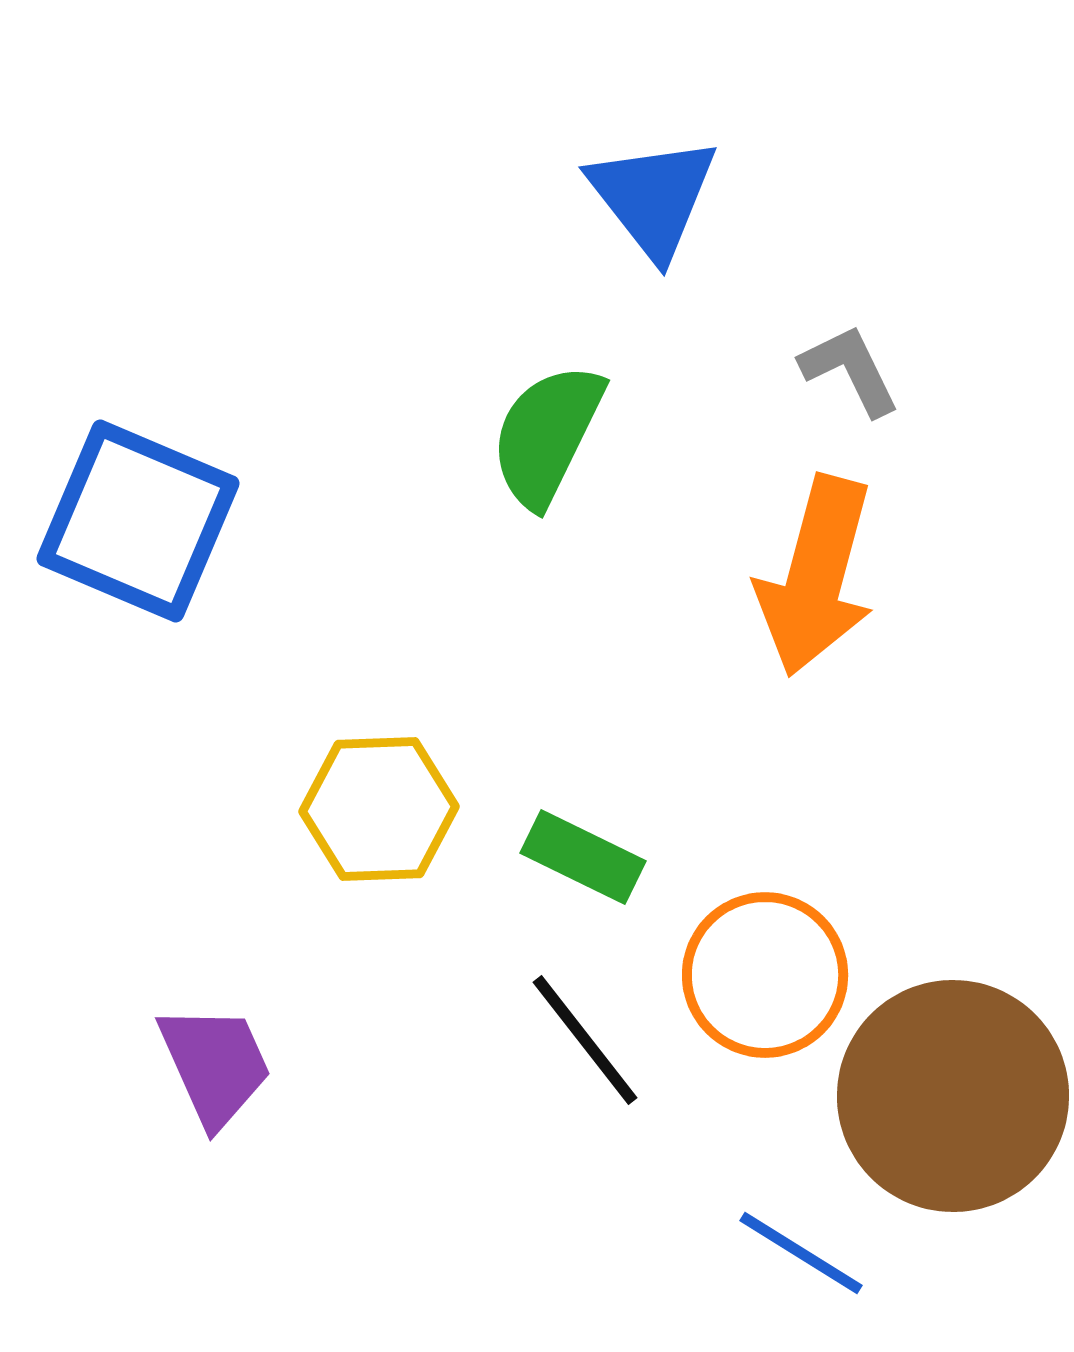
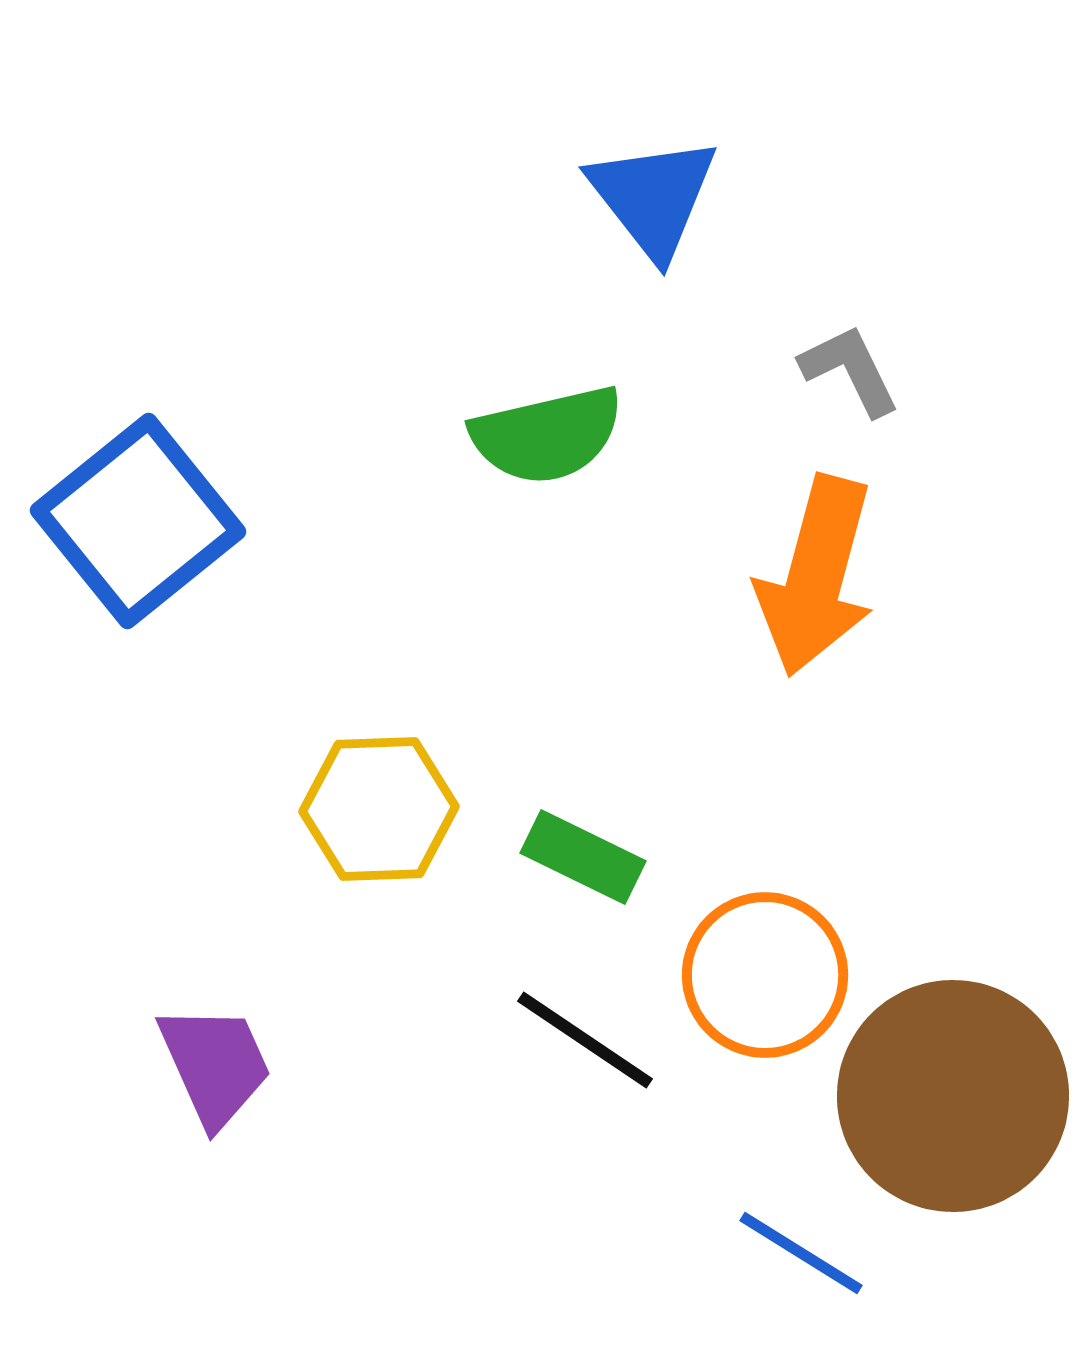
green semicircle: rotated 129 degrees counterclockwise
blue square: rotated 28 degrees clockwise
black line: rotated 18 degrees counterclockwise
